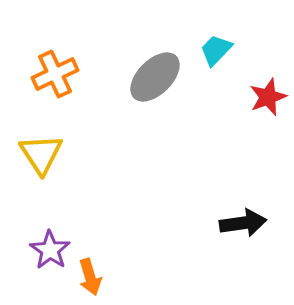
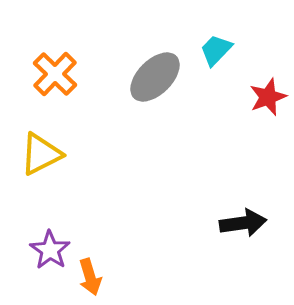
orange cross: rotated 21 degrees counterclockwise
yellow triangle: rotated 36 degrees clockwise
